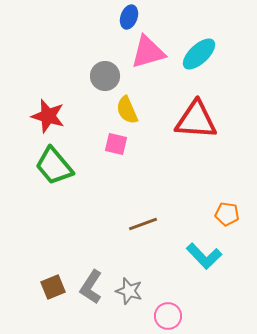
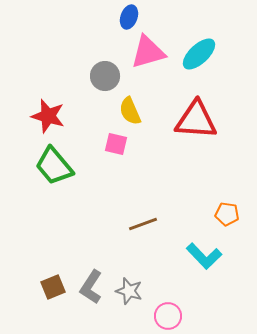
yellow semicircle: moved 3 px right, 1 px down
